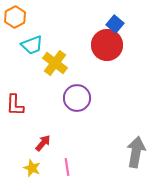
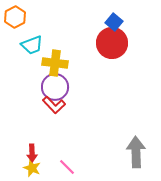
blue square: moved 1 px left, 2 px up
red circle: moved 5 px right, 2 px up
yellow cross: rotated 30 degrees counterclockwise
purple circle: moved 22 px left, 11 px up
red L-shape: moved 39 px right; rotated 45 degrees counterclockwise
red arrow: moved 11 px left, 10 px down; rotated 138 degrees clockwise
gray arrow: rotated 12 degrees counterclockwise
pink line: rotated 36 degrees counterclockwise
